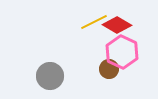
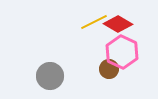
red diamond: moved 1 px right, 1 px up
